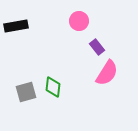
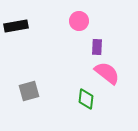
purple rectangle: rotated 42 degrees clockwise
pink semicircle: rotated 84 degrees counterclockwise
green diamond: moved 33 px right, 12 px down
gray square: moved 3 px right, 1 px up
